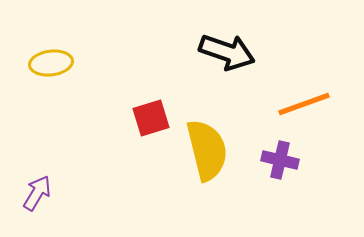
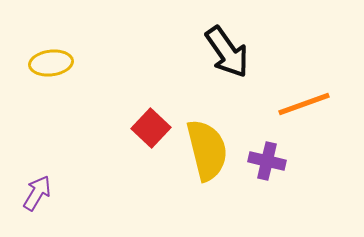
black arrow: rotated 36 degrees clockwise
red square: moved 10 px down; rotated 30 degrees counterclockwise
purple cross: moved 13 px left, 1 px down
